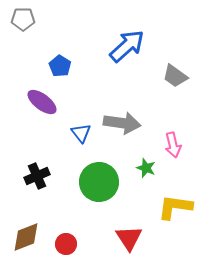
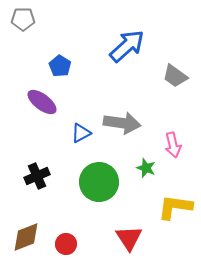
blue triangle: rotated 40 degrees clockwise
